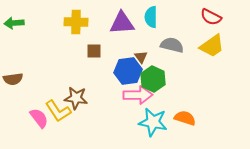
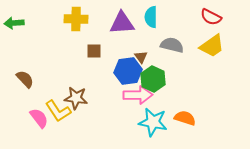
yellow cross: moved 3 px up
brown semicircle: moved 12 px right; rotated 126 degrees counterclockwise
